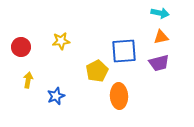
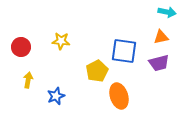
cyan arrow: moved 7 px right, 1 px up
yellow star: rotated 12 degrees clockwise
blue square: rotated 12 degrees clockwise
orange ellipse: rotated 15 degrees counterclockwise
